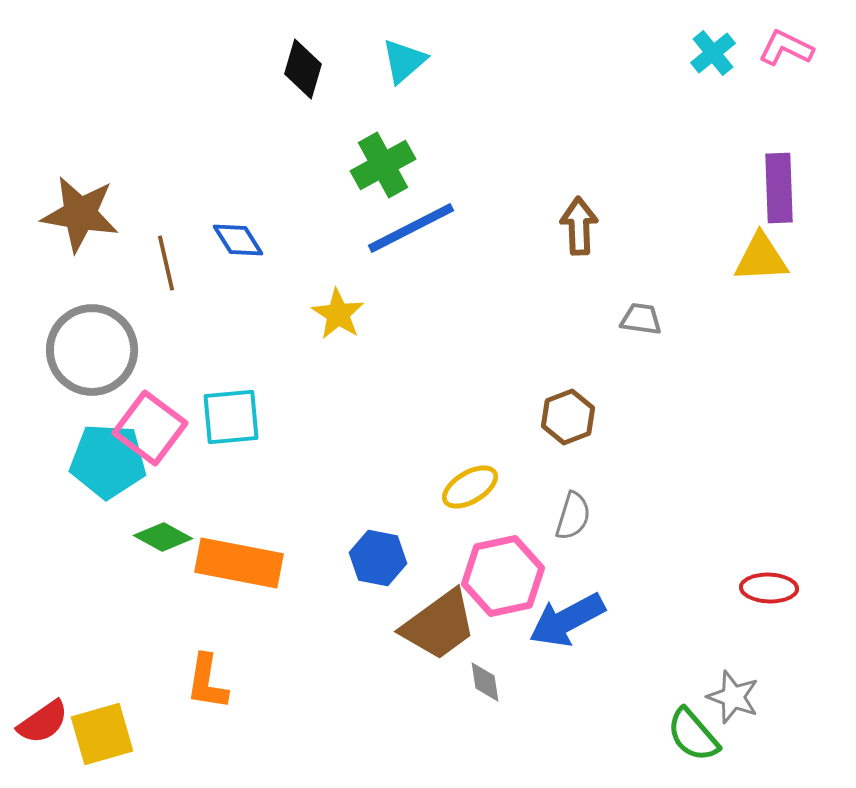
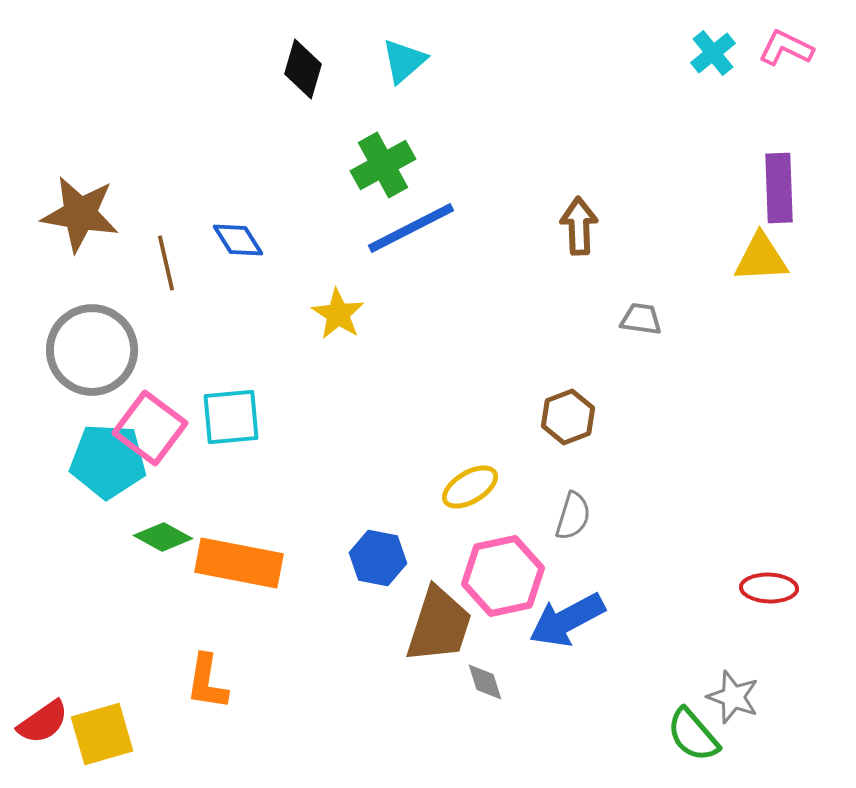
brown trapezoid: rotated 36 degrees counterclockwise
gray diamond: rotated 9 degrees counterclockwise
